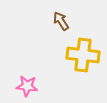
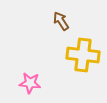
pink star: moved 3 px right, 3 px up
